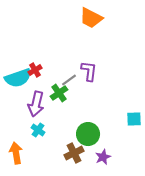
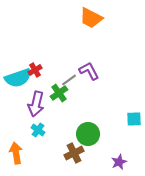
purple L-shape: rotated 35 degrees counterclockwise
purple star: moved 16 px right, 5 px down
